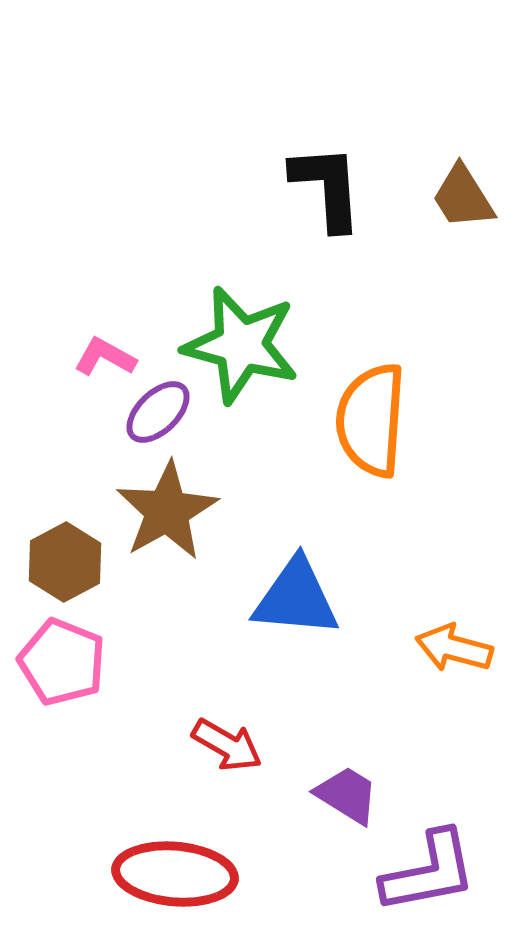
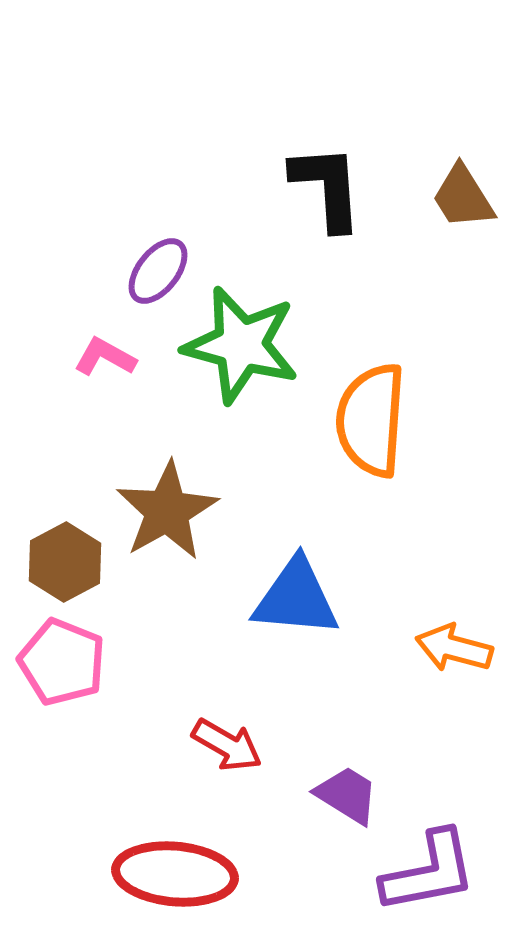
purple ellipse: moved 141 px up; rotated 8 degrees counterclockwise
